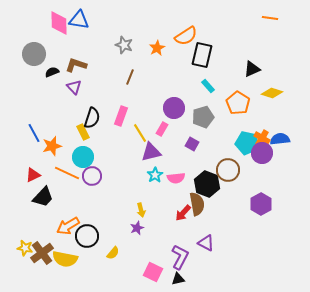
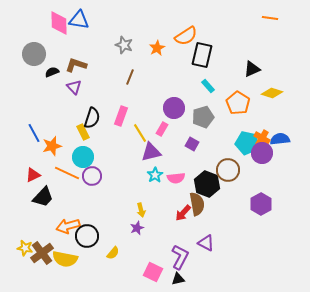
orange arrow at (68, 226): rotated 15 degrees clockwise
